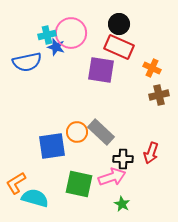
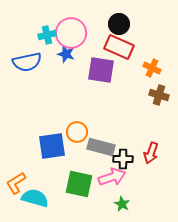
blue star: moved 10 px right, 7 px down
brown cross: rotated 30 degrees clockwise
gray rectangle: moved 15 px down; rotated 28 degrees counterclockwise
